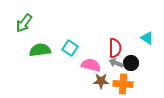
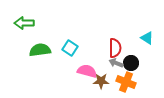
green arrow: rotated 54 degrees clockwise
pink semicircle: moved 4 px left, 6 px down
orange cross: moved 3 px right, 2 px up; rotated 18 degrees clockwise
